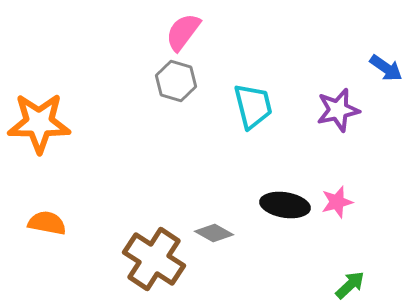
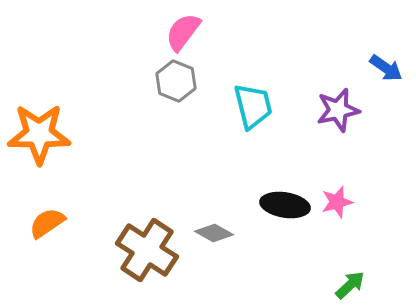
gray hexagon: rotated 6 degrees clockwise
orange star: moved 11 px down
orange semicircle: rotated 45 degrees counterclockwise
brown cross: moved 7 px left, 9 px up
